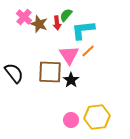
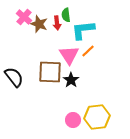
green semicircle: rotated 48 degrees counterclockwise
black semicircle: moved 4 px down
pink circle: moved 2 px right
